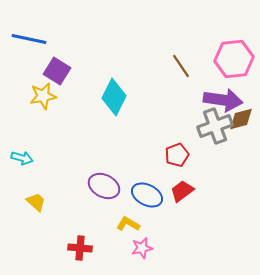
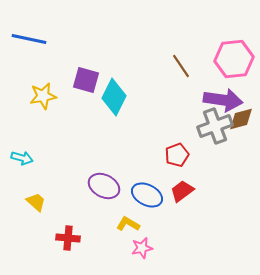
purple square: moved 29 px right, 9 px down; rotated 16 degrees counterclockwise
red cross: moved 12 px left, 10 px up
